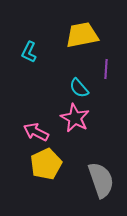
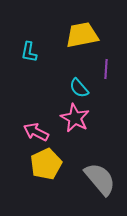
cyan L-shape: rotated 15 degrees counterclockwise
gray semicircle: moved 1 px left, 1 px up; rotated 21 degrees counterclockwise
